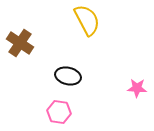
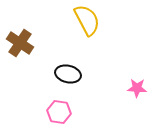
black ellipse: moved 2 px up
